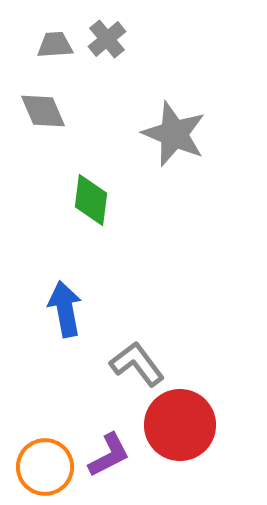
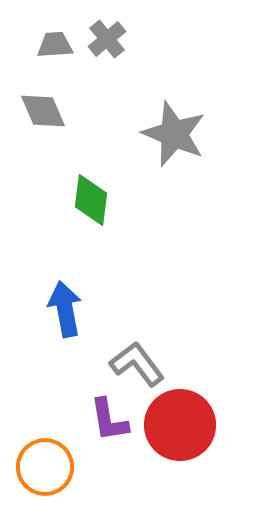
purple L-shape: moved 35 px up; rotated 108 degrees clockwise
